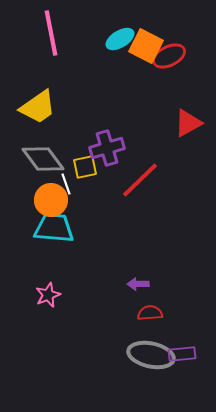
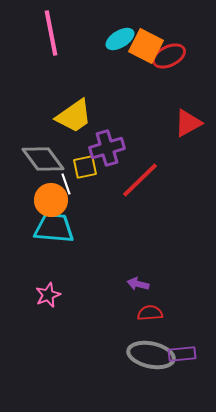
yellow trapezoid: moved 36 px right, 9 px down
purple arrow: rotated 15 degrees clockwise
